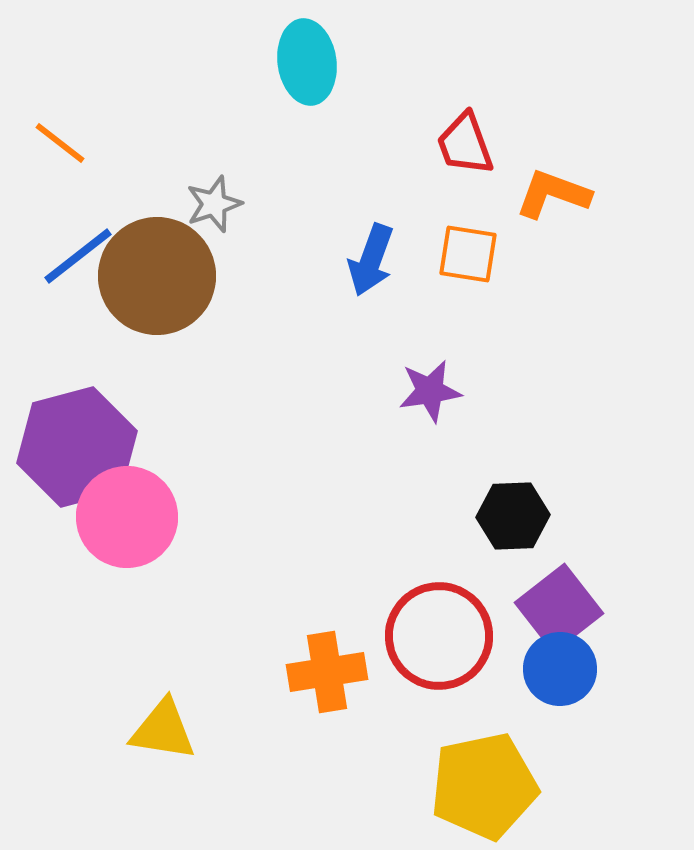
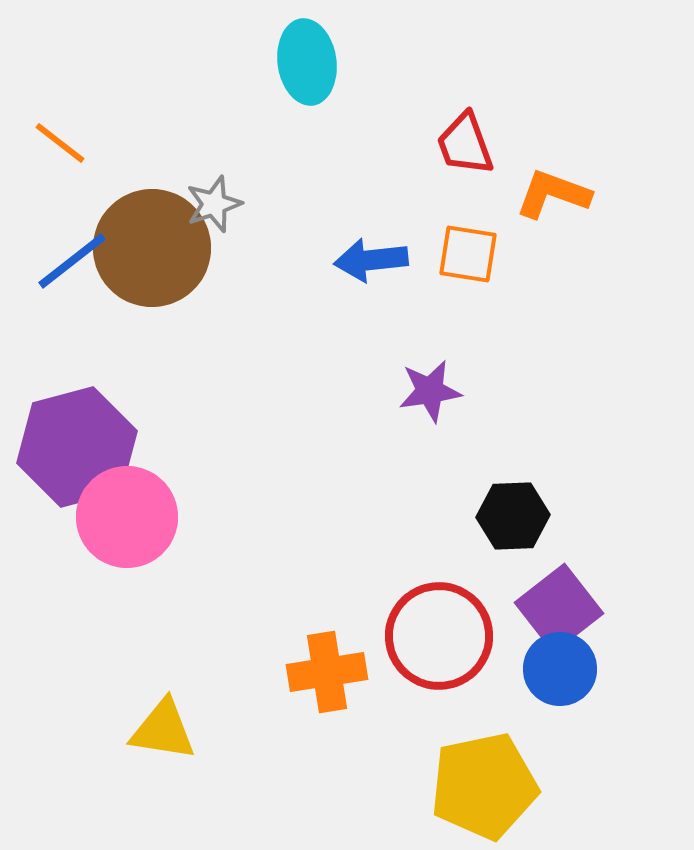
blue line: moved 6 px left, 5 px down
blue arrow: rotated 64 degrees clockwise
brown circle: moved 5 px left, 28 px up
